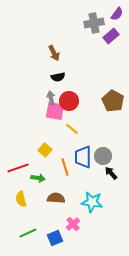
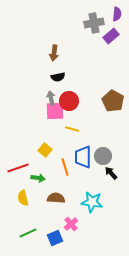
purple semicircle: rotated 32 degrees counterclockwise
brown arrow: rotated 35 degrees clockwise
pink square: rotated 12 degrees counterclockwise
yellow line: rotated 24 degrees counterclockwise
yellow semicircle: moved 2 px right, 1 px up
pink cross: moved 2 px left
